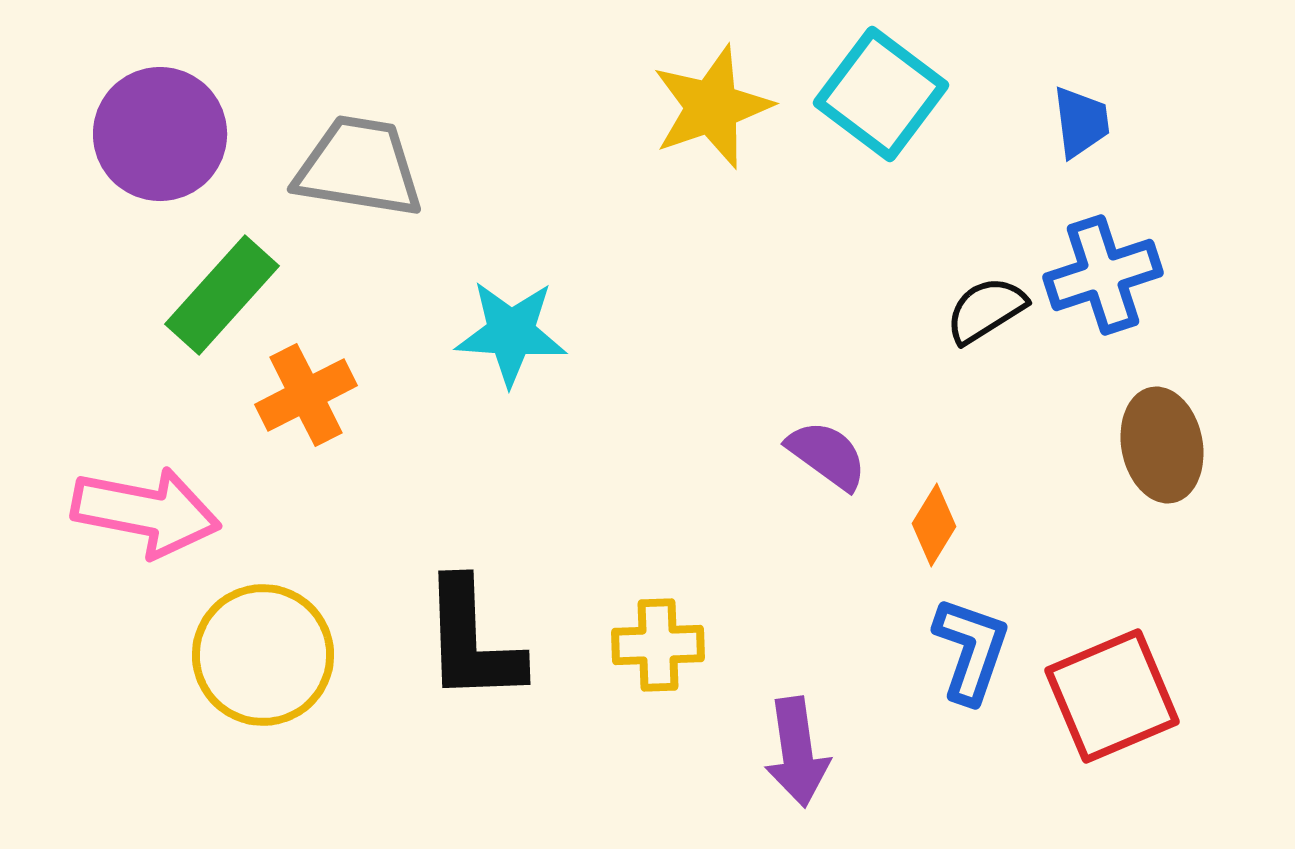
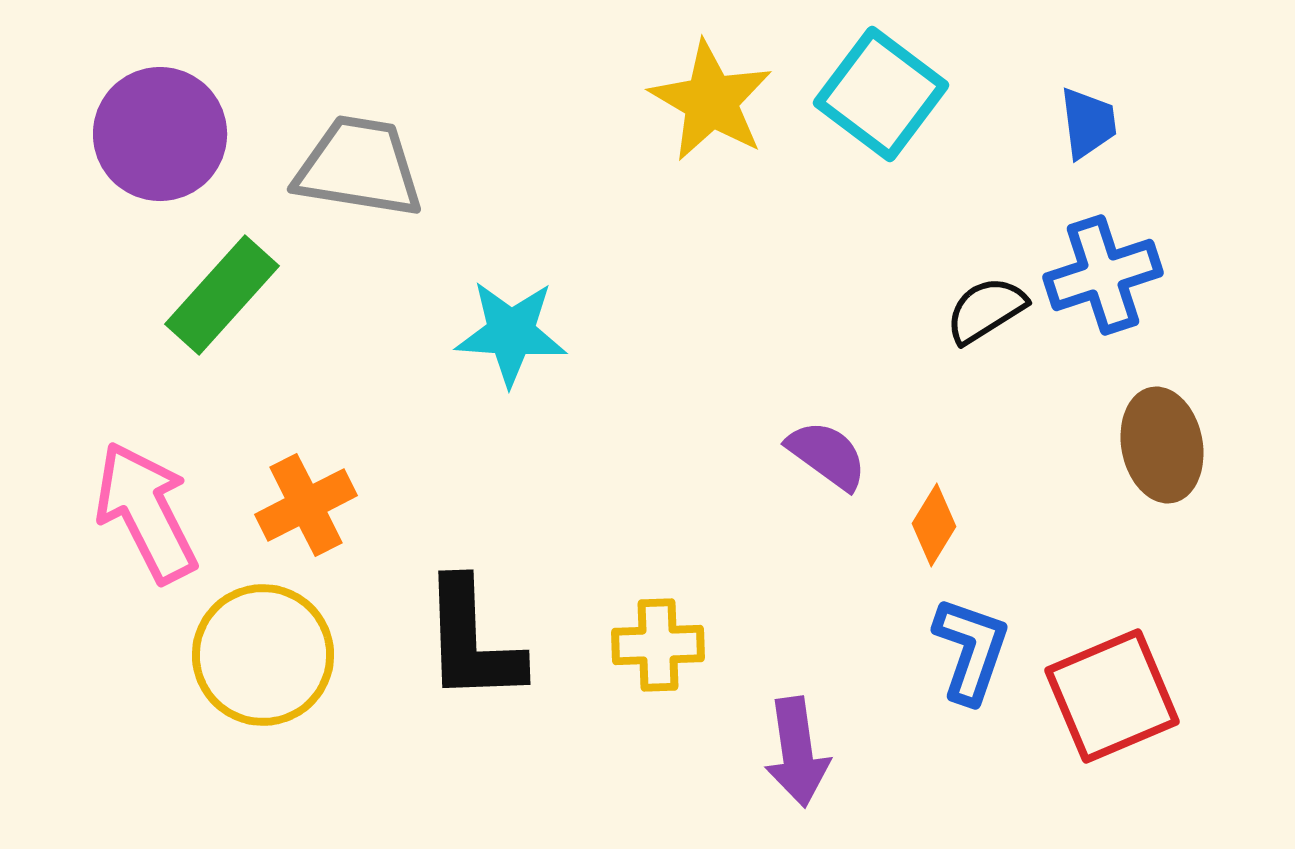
yellow star: moved 1 px left, 6 px up; rotated 23 degrees counterclockwise
blue trapezoid: moved 7 px right, 1 px down
orange cross: moved 110 px down
pink arrow: rotated 128 degrees counterclockwise
